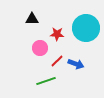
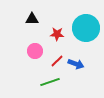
pink circle: moved 5 px left, 3 px down
green line: moved 4 px right, 1 px down
